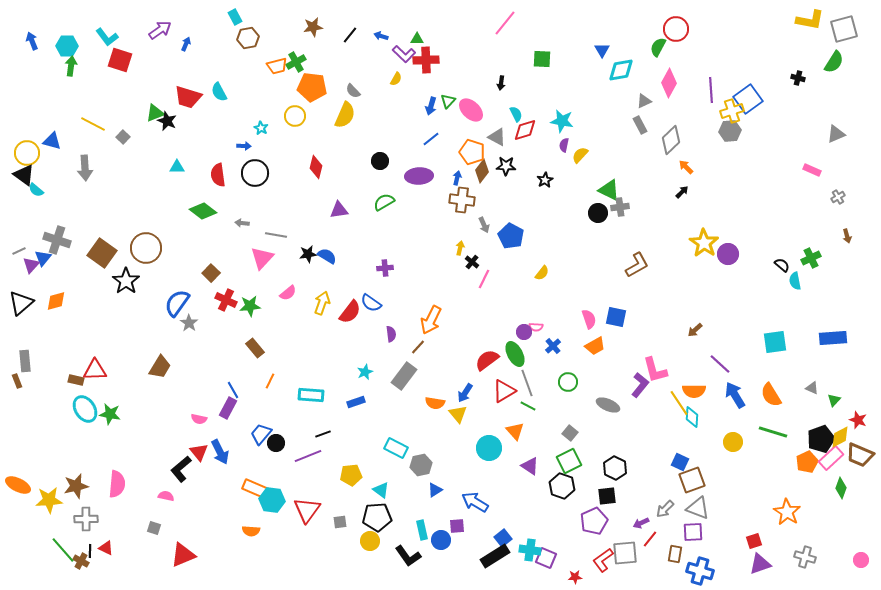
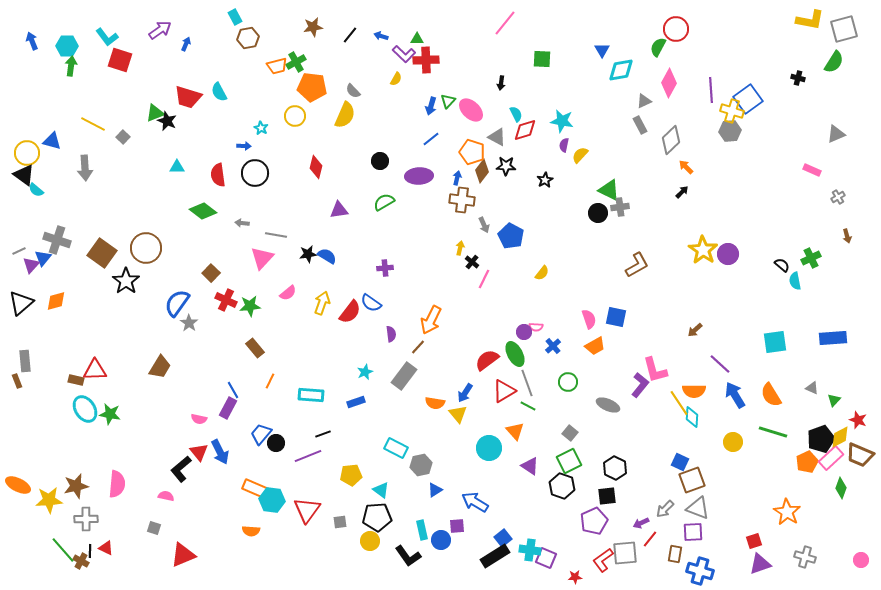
yellow cross at (732, 111): rotated 35 degrees clockwise
yellow star at (704, 243): moved 1 px left, 7 px down
